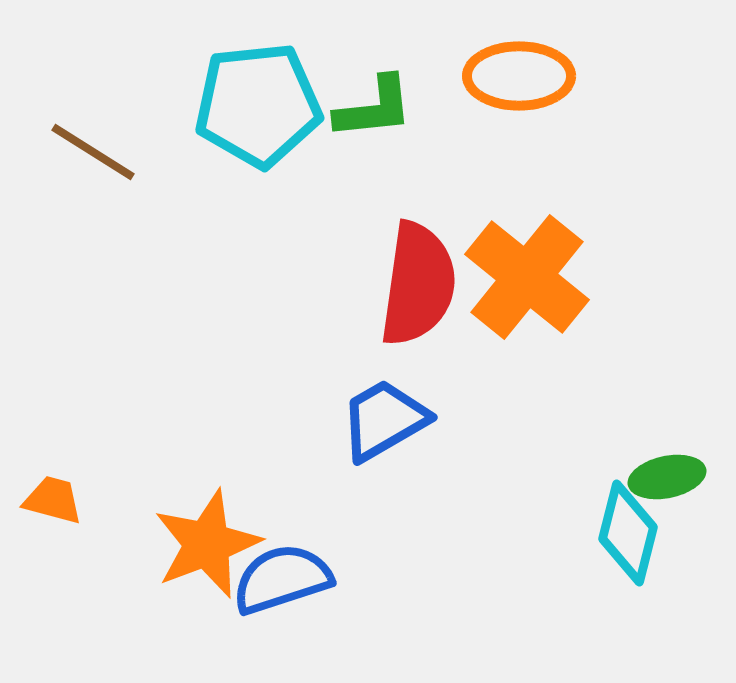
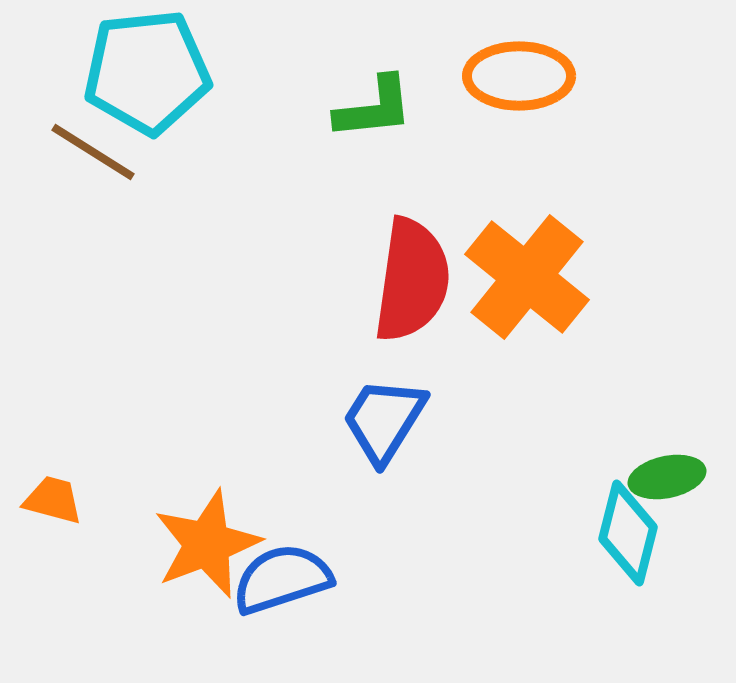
cyan pentagon: moved 111 px left, 33 px up
red semicircle: moved 6 px left, 4 px up
blue trapezoid: rotated 28 degrees counterclockwise
